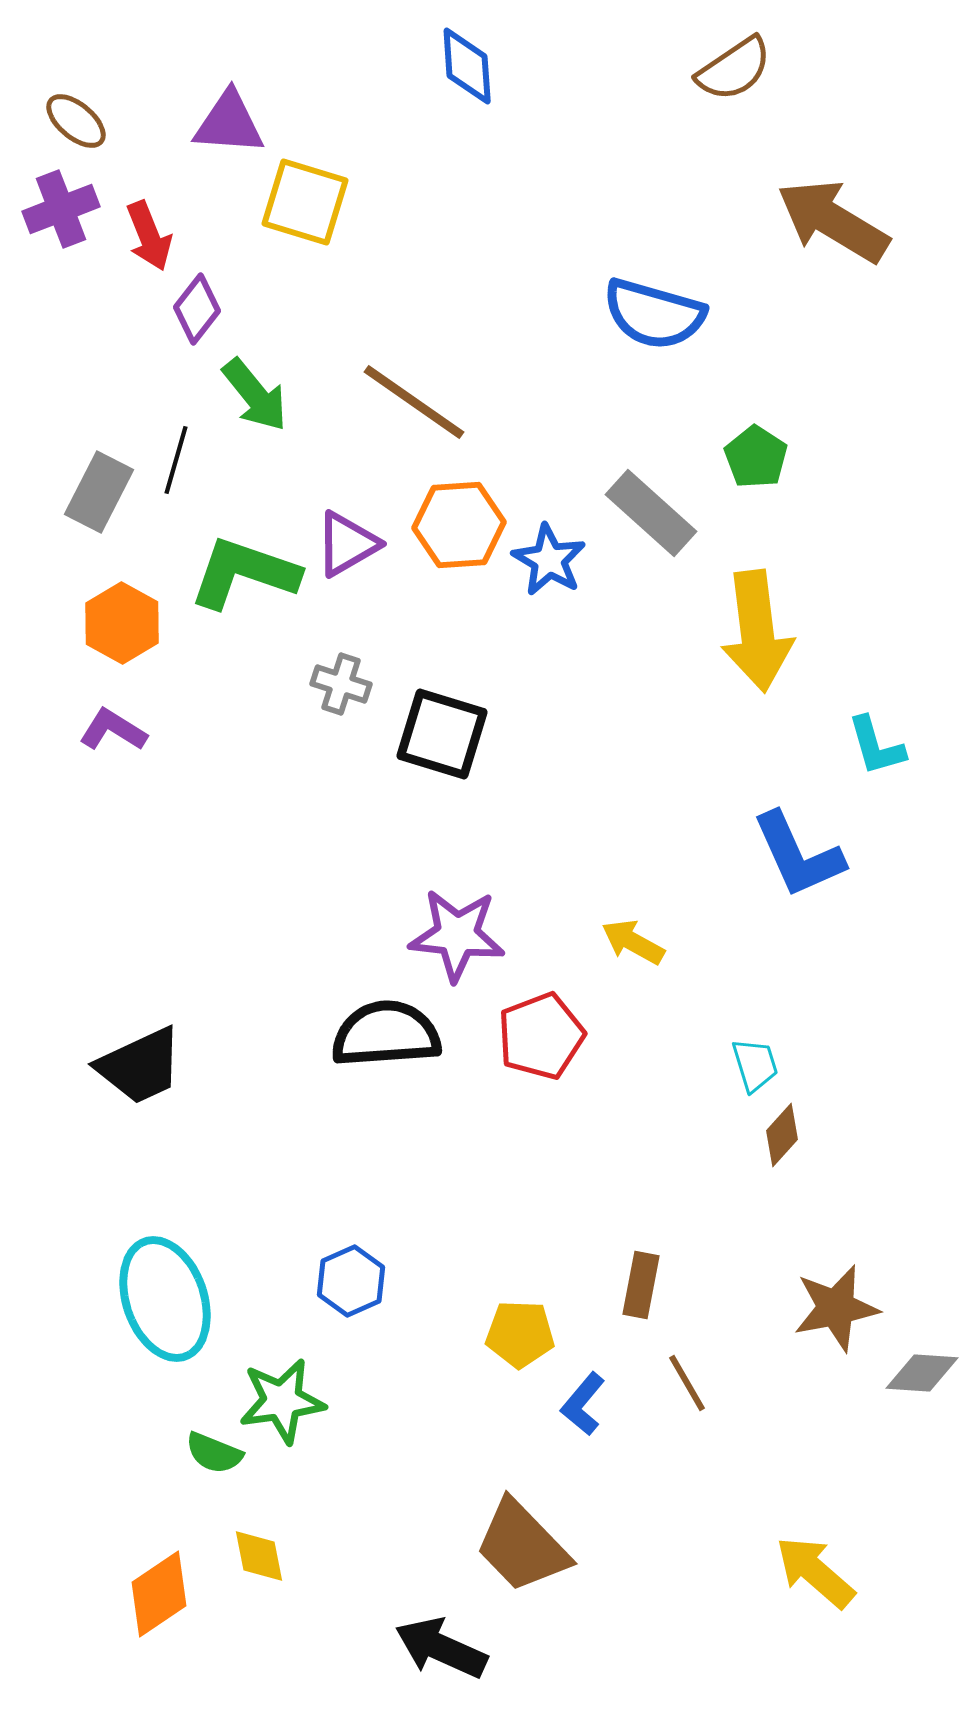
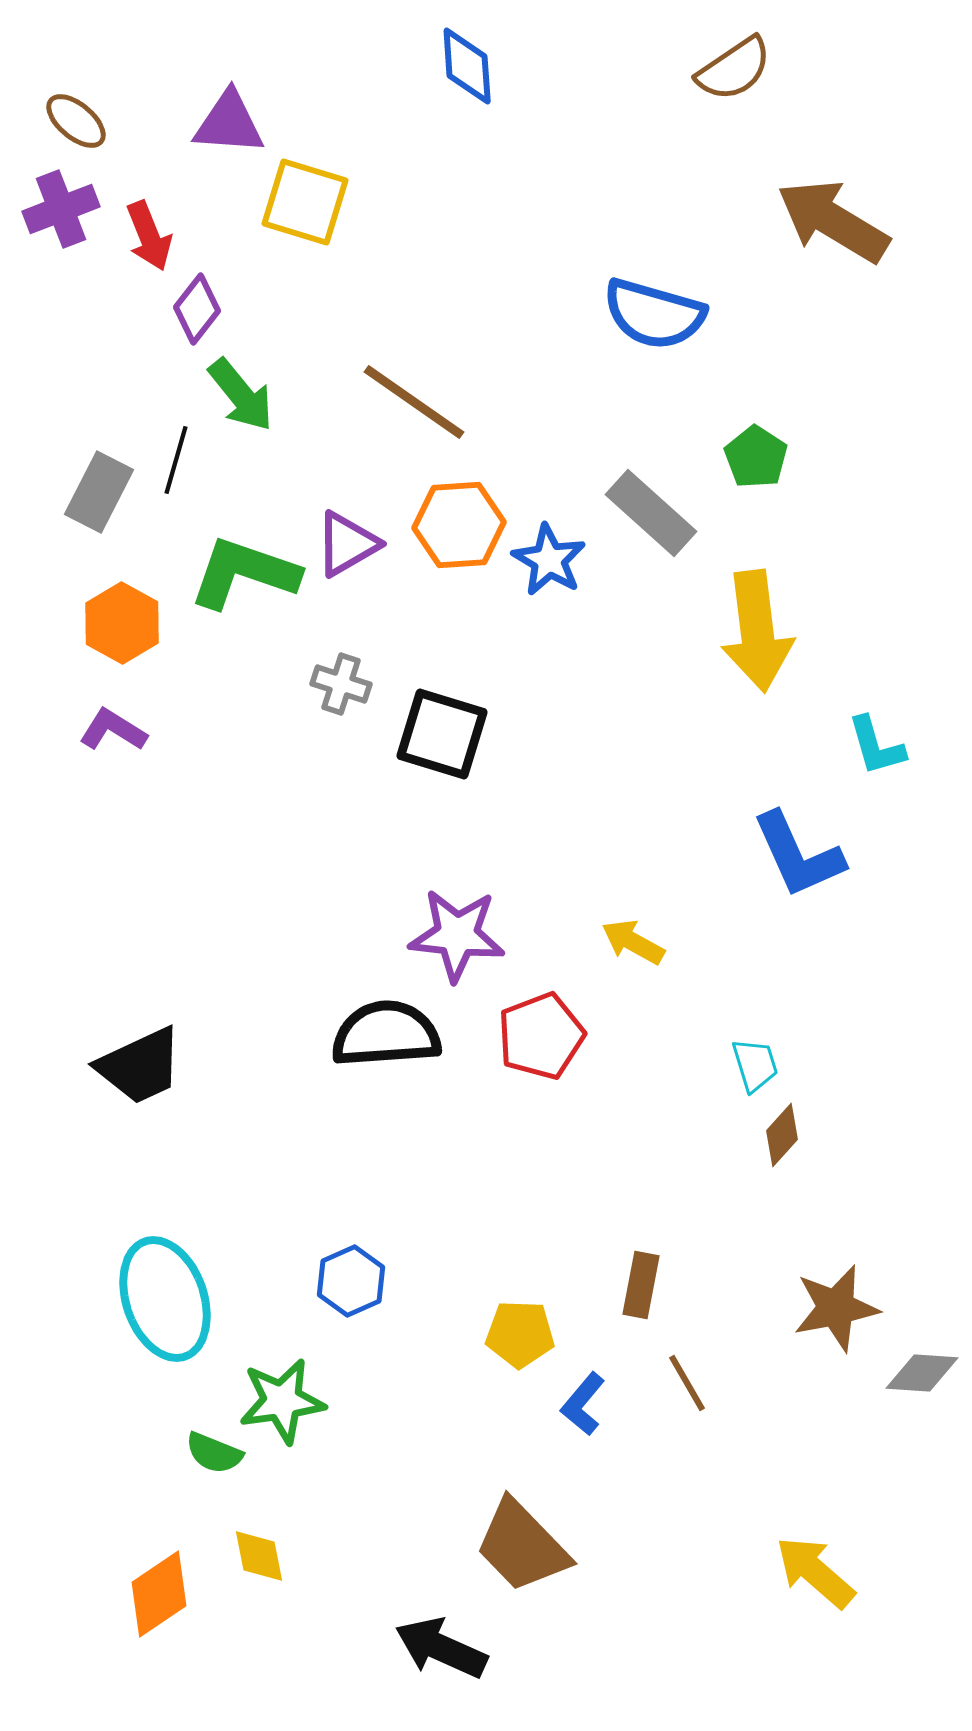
green arrow at (255, 395): moved 14 px left
